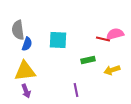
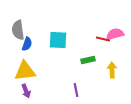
yellow arrow: rotated 105 degrees clockwise
